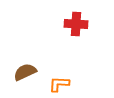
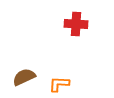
brown semicircle: moved 1 px left, 5 px down
